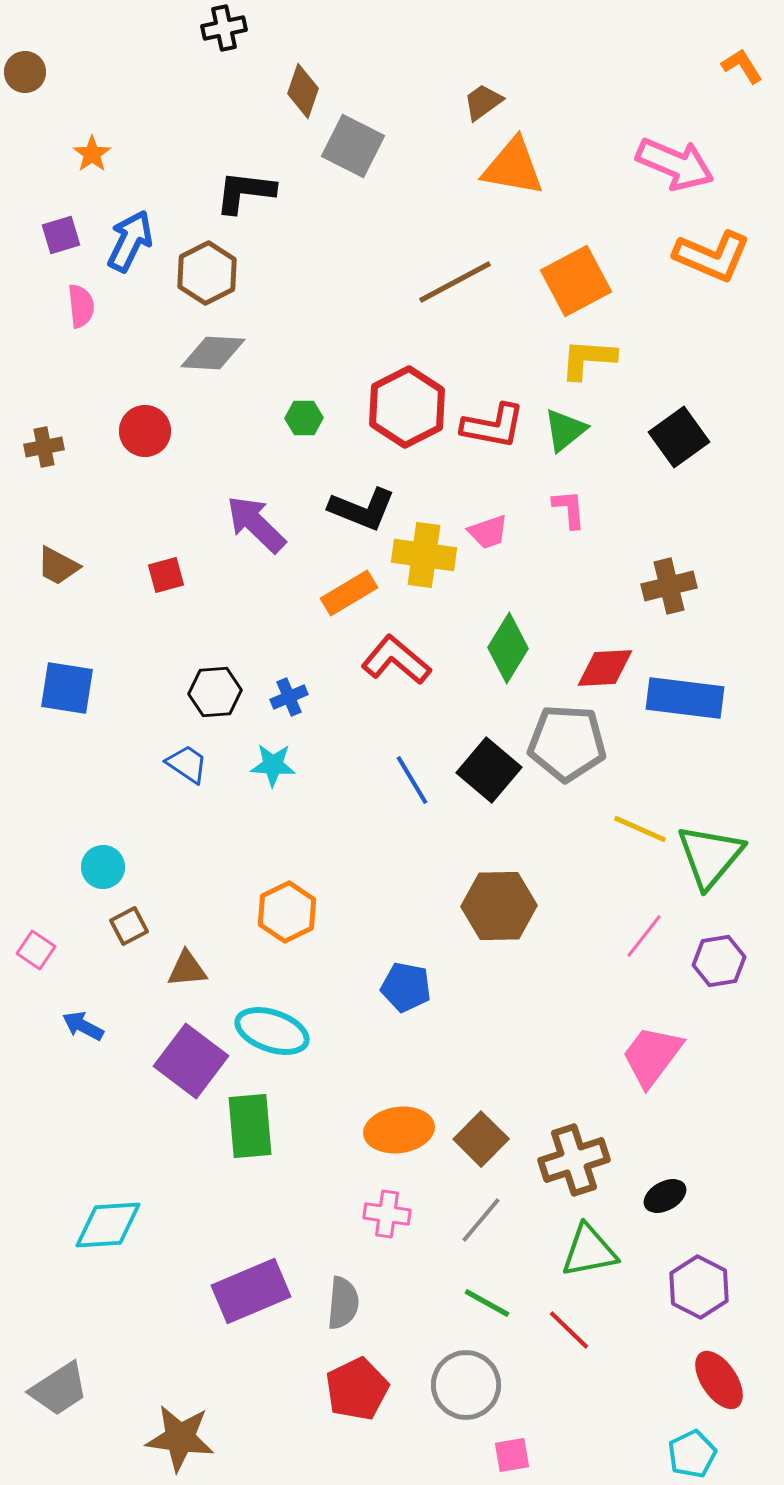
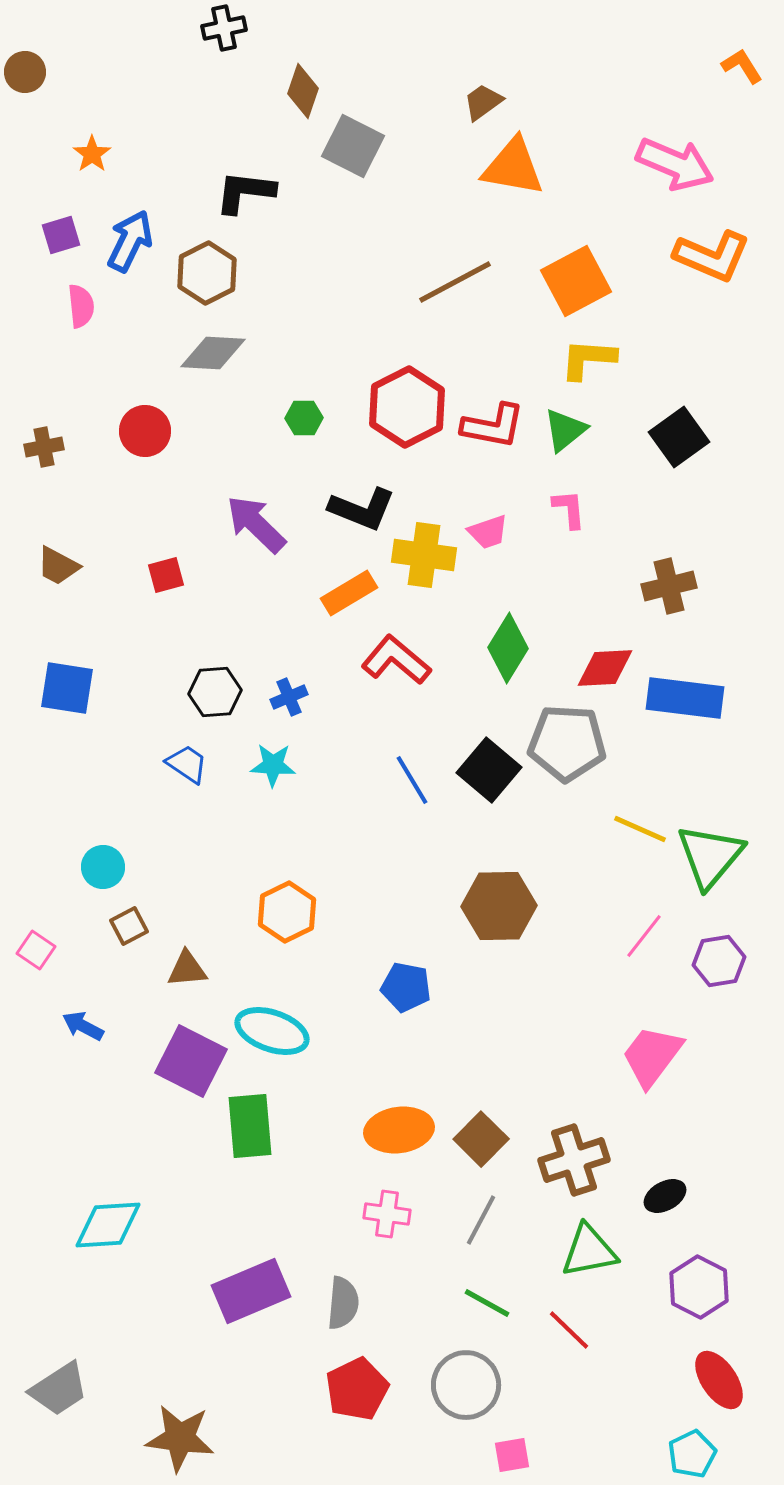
purple square at (191, 1061): rotated 10 degrees counterclockwise
gray line at (481, 1220): rotated 12 degrees counterclockwise
